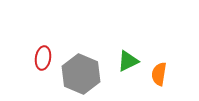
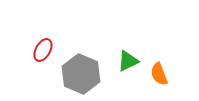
red ellipse: moved 8 px up; rotated 20 degrees clockwise
orange semicircle: rotated 30 degrees counterclockwise
